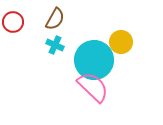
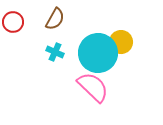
cyan cross: moved 7 px down
cyan circle: moved 4 px right, 7 px up
